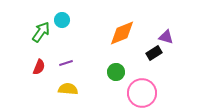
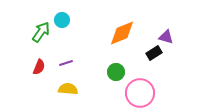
pink circle: moved 2 px left
